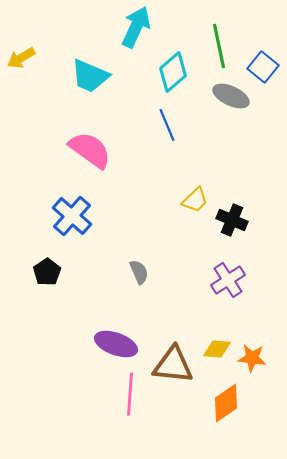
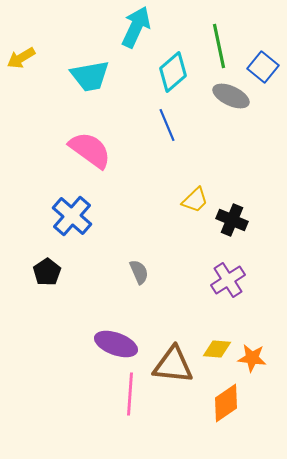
cyan trapezoid: rotated 33 degrees counterclockwise
